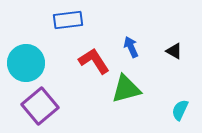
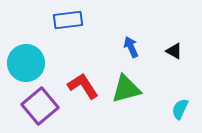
red L-shape: moved 11 px left, 25 px down
cyan semicircle: moved 1 px up
